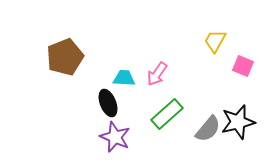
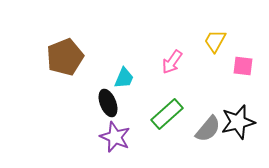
pink square: rotated 15 degrees counterclockwise
pink arrow: moved 15 px right, 12 px up
cyan trapezoid: rotated 110 degrees clockwise
